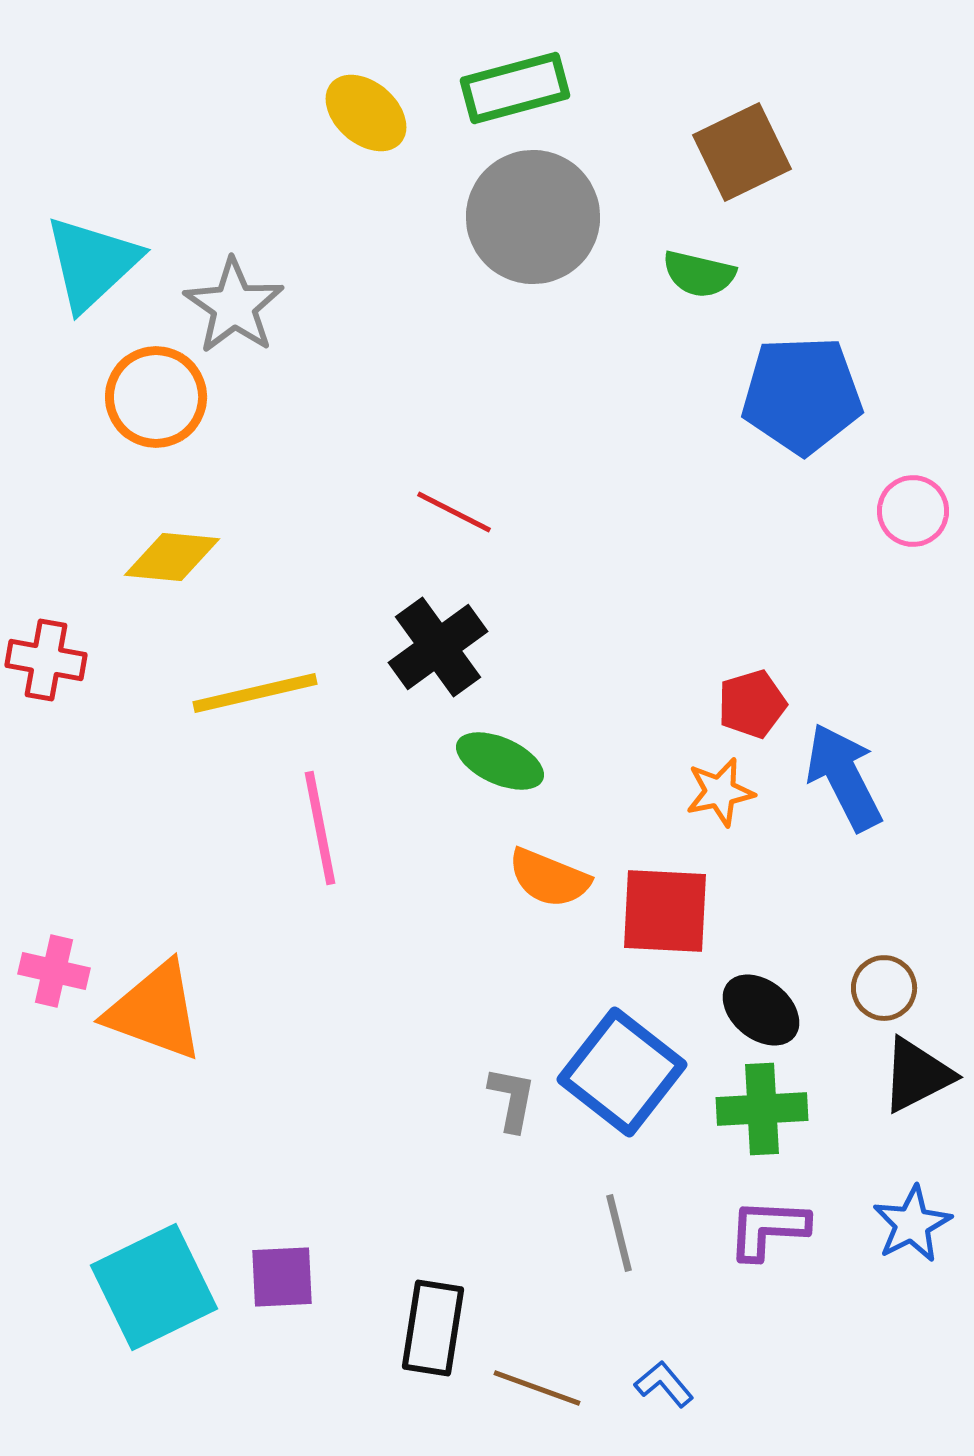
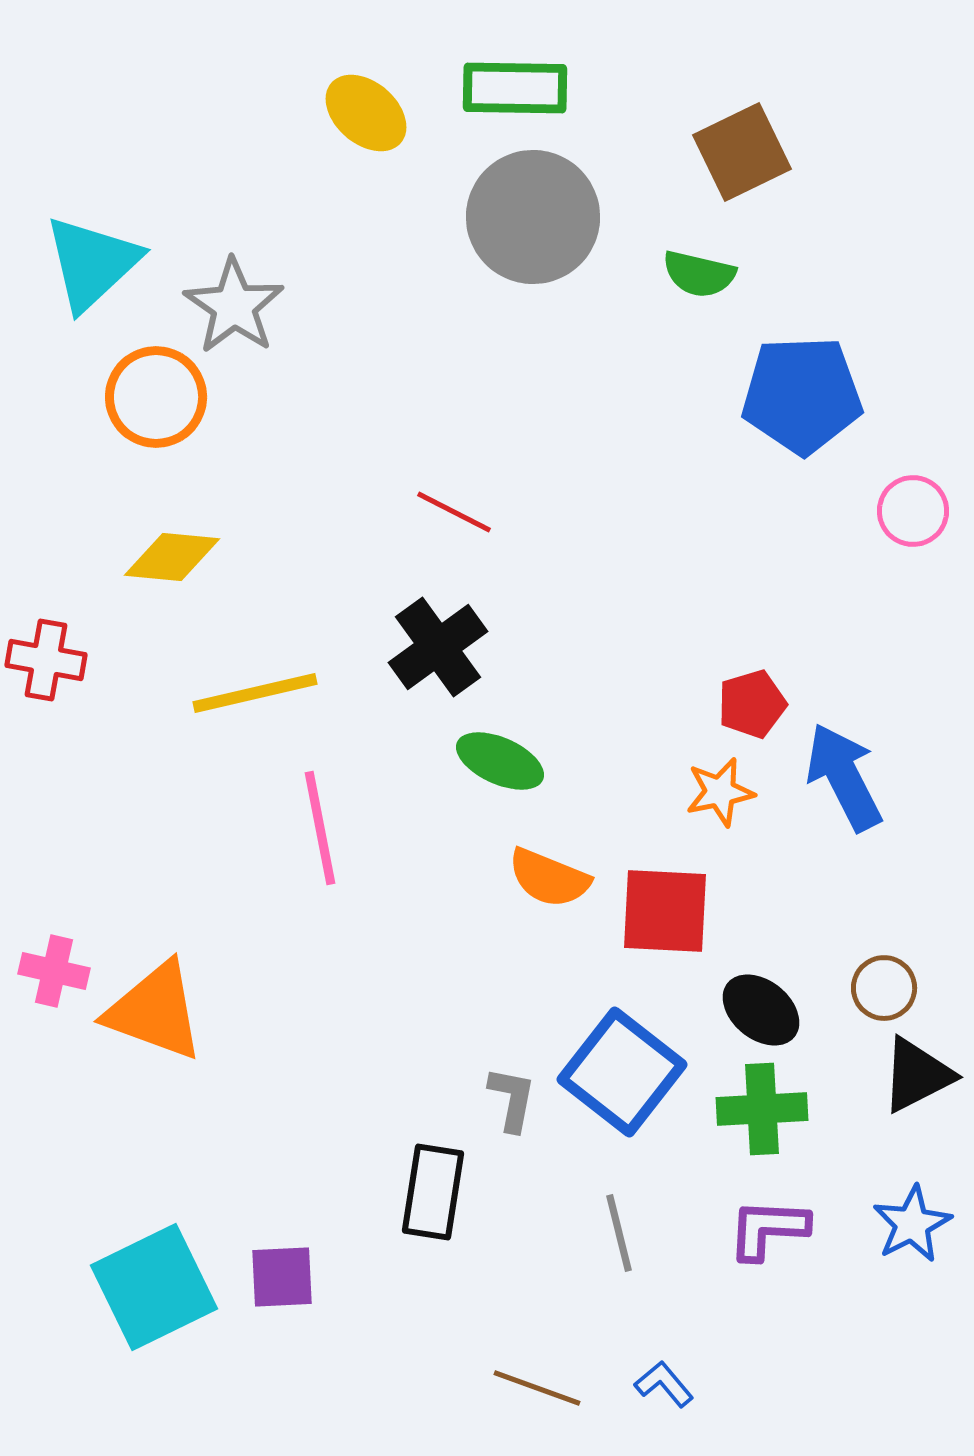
green rectangle: rotated 16 degrees clockwise
black rectangle: moved 136 px up
